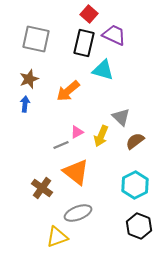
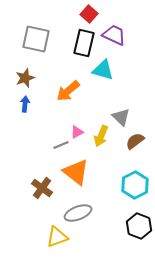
brown star: moved 4 px left, 1 px up
